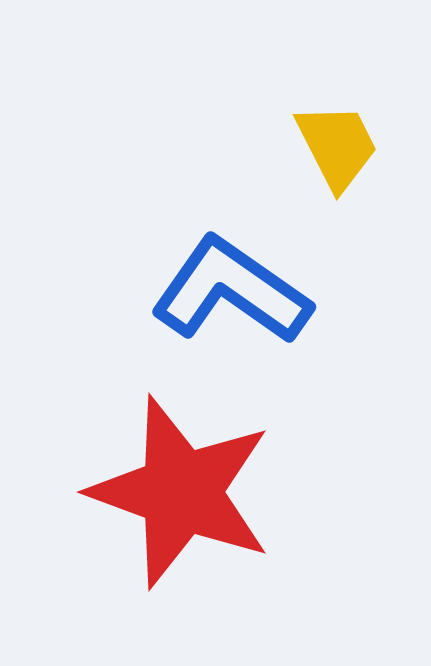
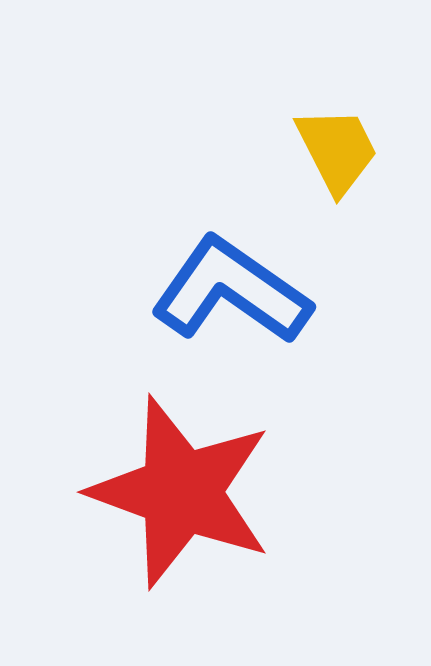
yellow trapezoid: moved 4 px down
